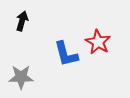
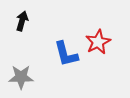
red star: rotated 15 degrees clockwise
